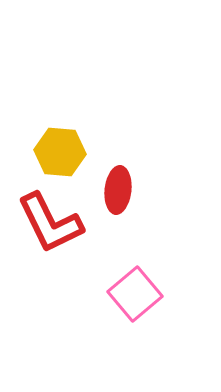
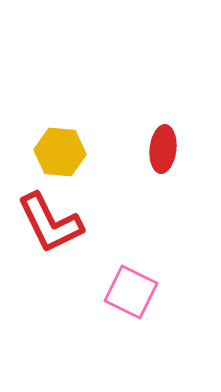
red ellipse: moved 45 px right, 41 px up
pink square: moved 4 px left, 2 px up; rotated 24 degrees counterclockwise
